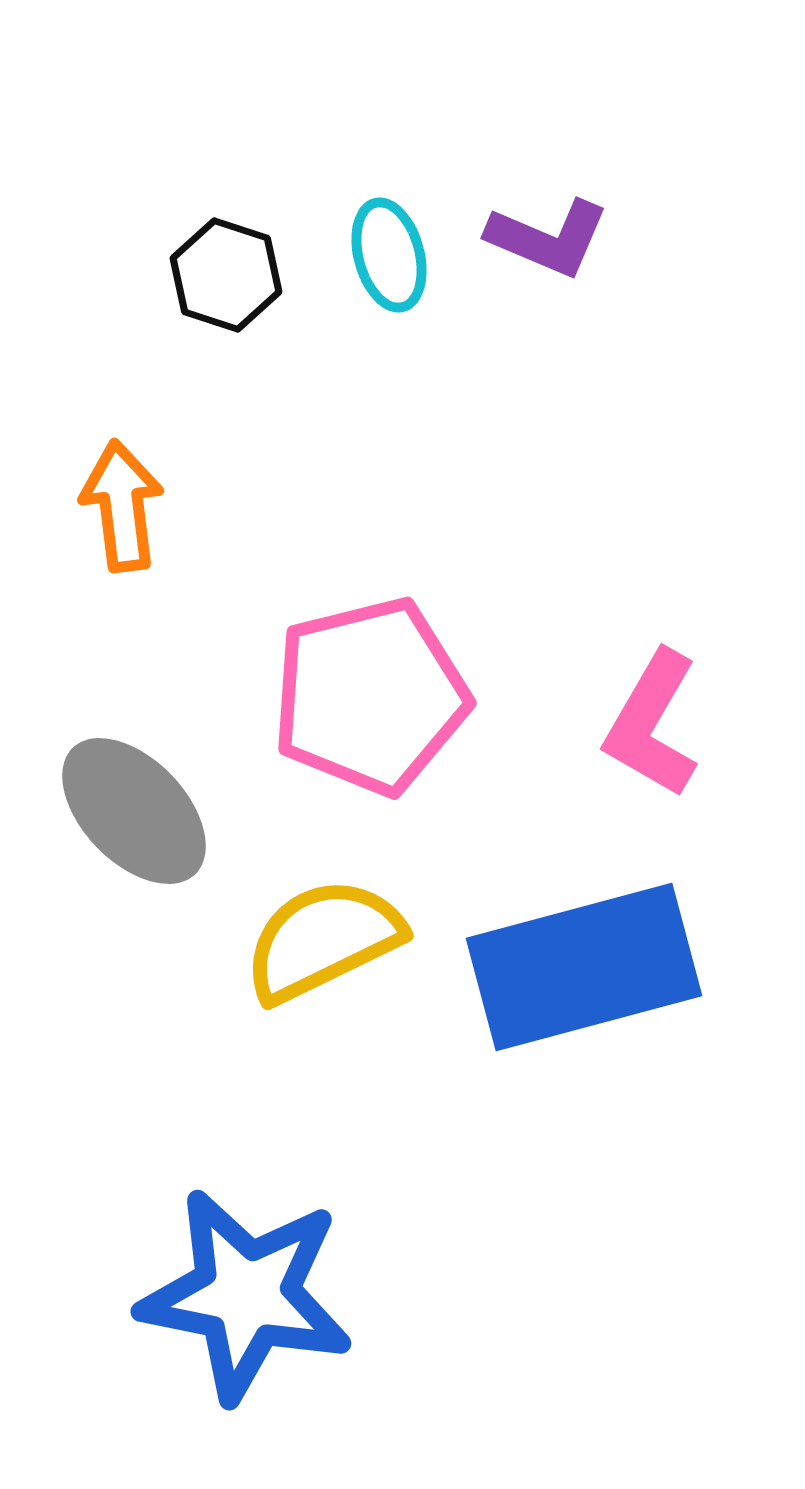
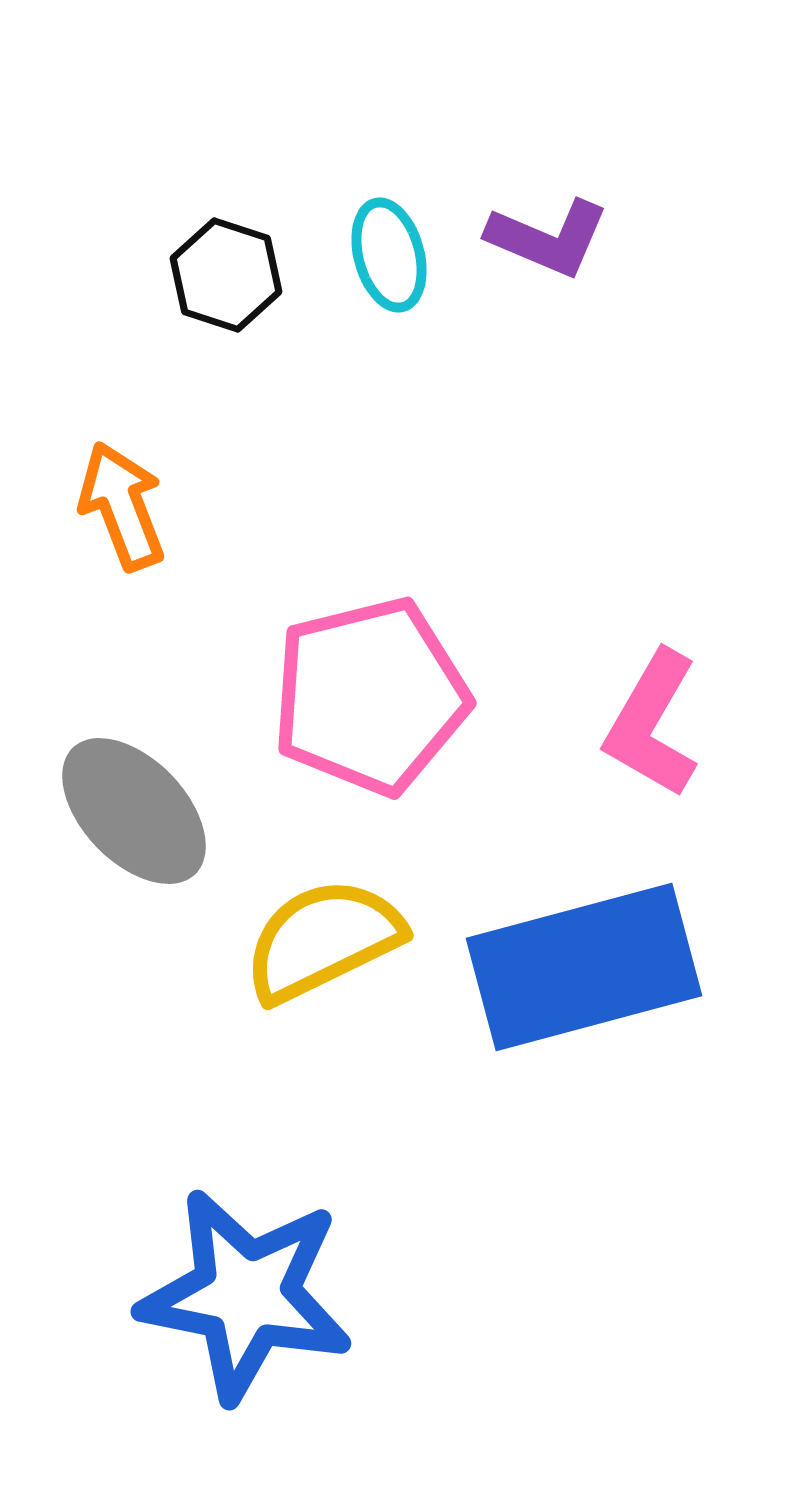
orange arrow: rotated 14 degrees counterclockwise
